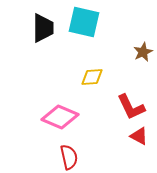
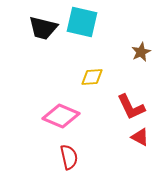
cyan square: moved 2 px left
black trapezoid: rotated 104 degrees clockwise
brown star: moved 2 px left
pink diamond: moved 1 px right, 1 px up
red triangle: moved 1 px right, 1 px down
